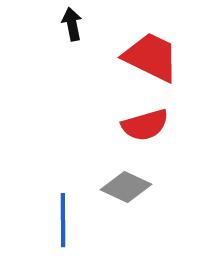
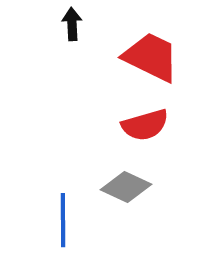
black arrow: rotated 8 degrees clockwise
